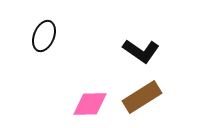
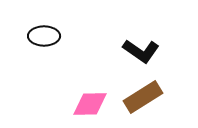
black ellipse: rotated 68 degrees clockwise
brown rectangle: moved 1 px right
